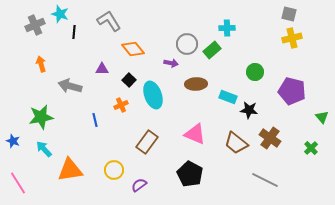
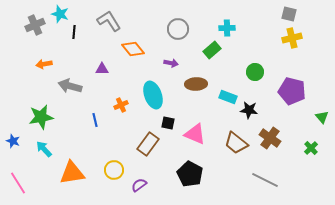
gray circle: moved 9 px left, 15 px up
orange arrow: moved 3 px right; rotated 84 degrees counterclockwise
black square: moved 39 px right, 43 px down; rotated 32 degrees counterclockwise
brown rectangle: moved 1 px right, 2 px down
orange triangle: moved 2 px right, 3 px down
